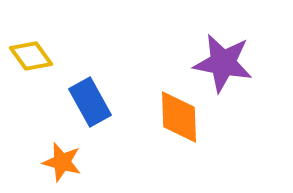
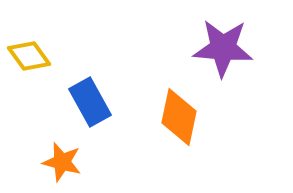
yellow diamond: moved 2 px left
purple star: moved 15 px up; rotated 6 degrees counterclockwise
orange diamond: rotated 14 degrees clockwise
